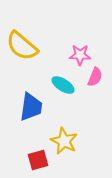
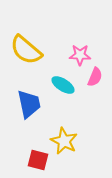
yellow semicircle: moved 4 px right, 4 px down
blue trapezoid: moved 2 px left, 3 px up; rotated 20 degrees counterclockwise
red square: rotated 30 degrees clockwise
